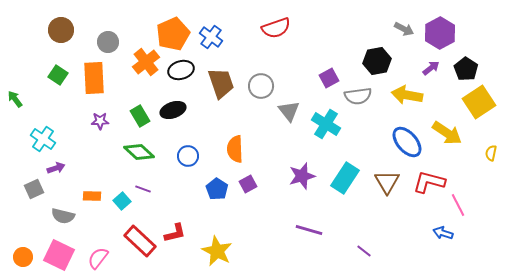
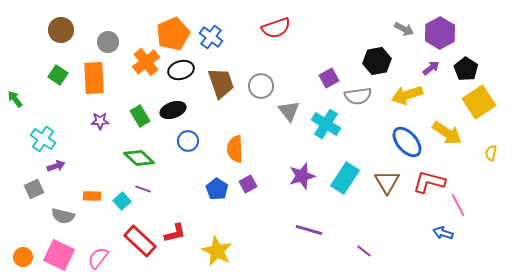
yellow arrow at (407, 95): rotated 28 degrees counterclockwise
green diamond at (139, 152): moved 6 px down
blue circle at (188, 156): moved 15 px up
purple arrow at (56, 168): moved 2 px up
